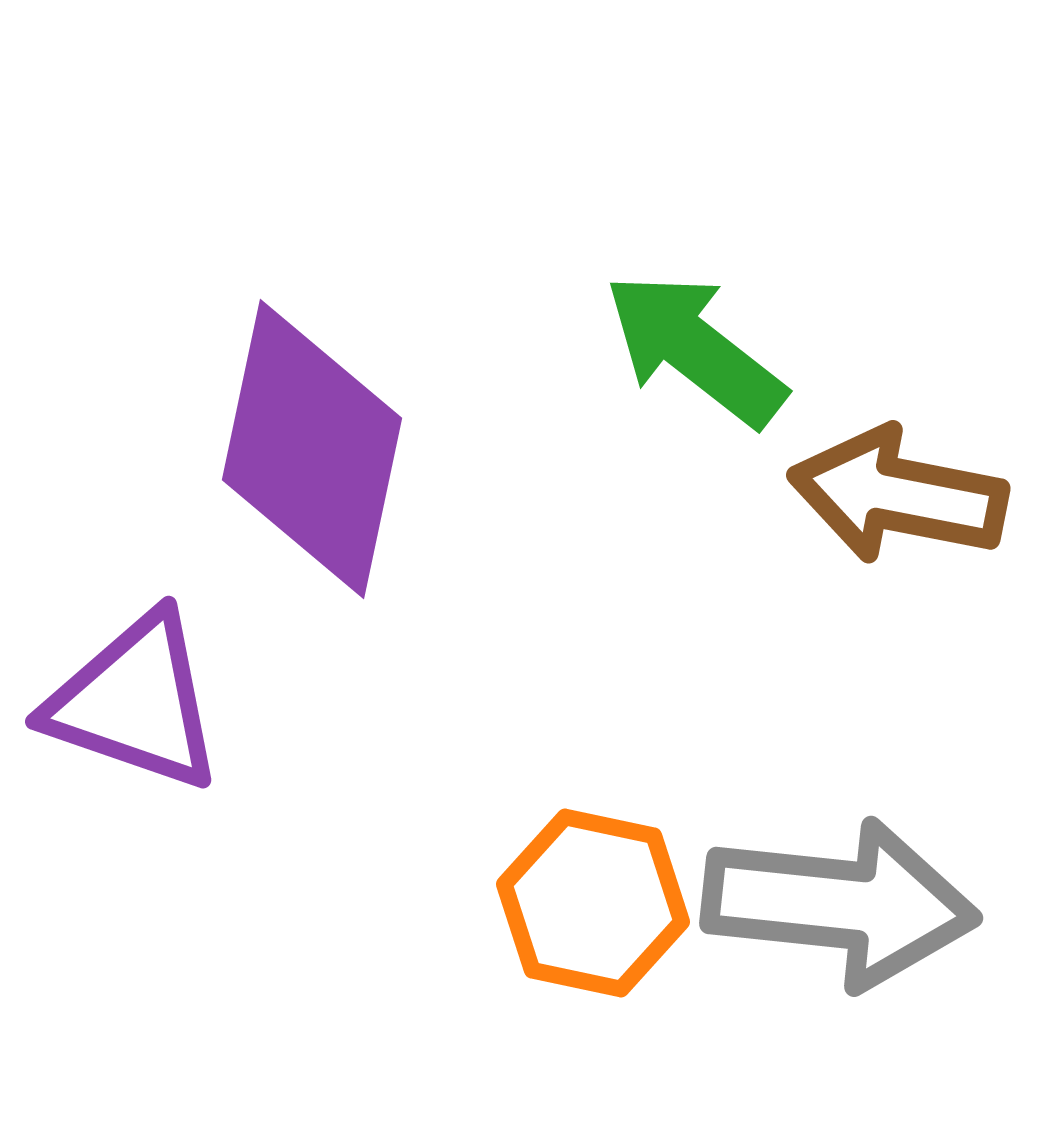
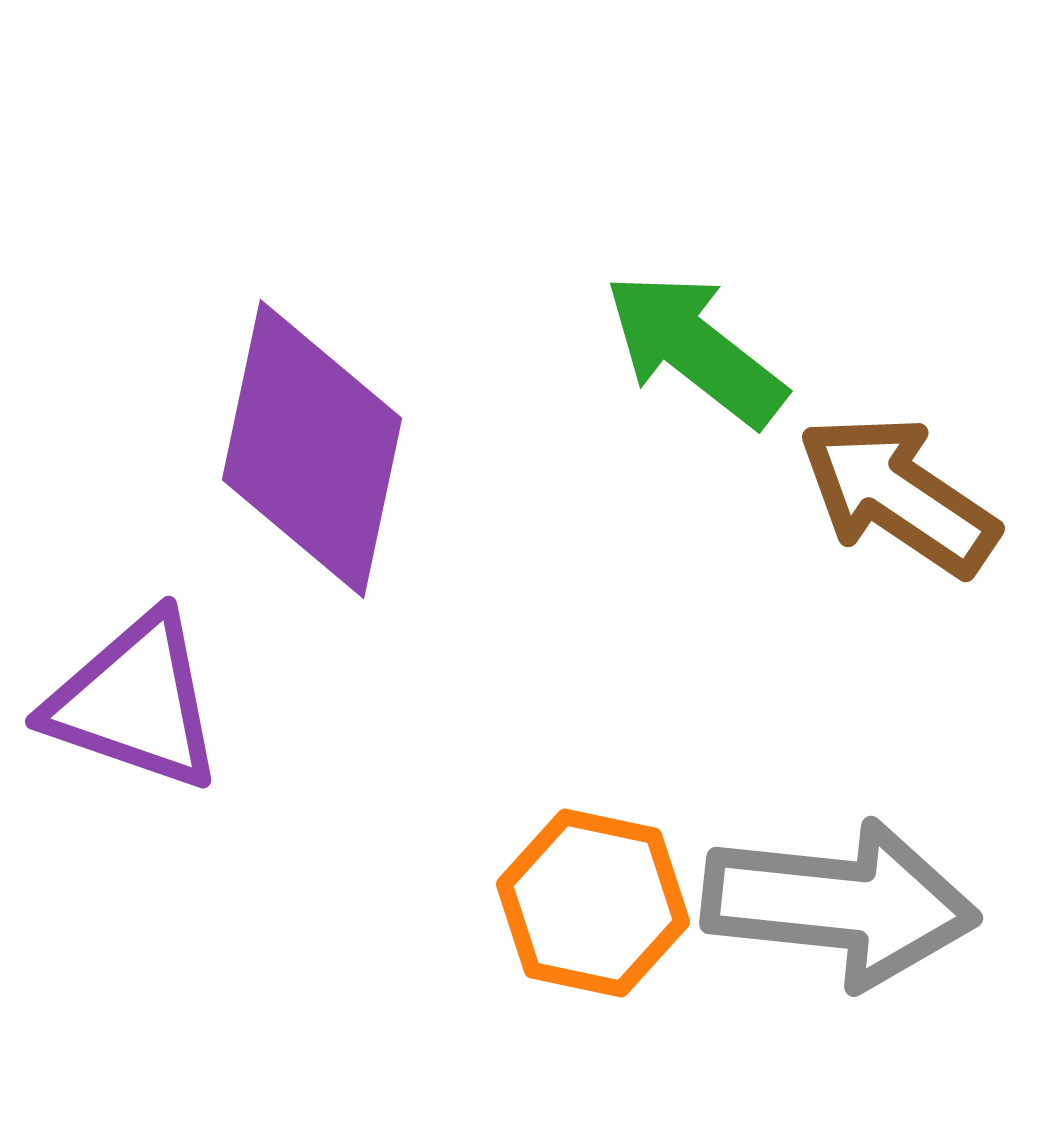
brown arrow: rotated 23 degrees clockwise
